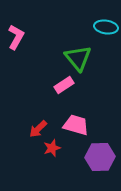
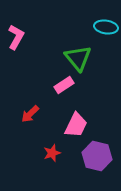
pink trapezoid: rotated 100 degrees clockwise
red arrow: moved 8 px left, 15 px up
red star: moved 5 px down
purple hexagon: moved 3 px left, 1 px up; rotated 16 degrees clockwise
